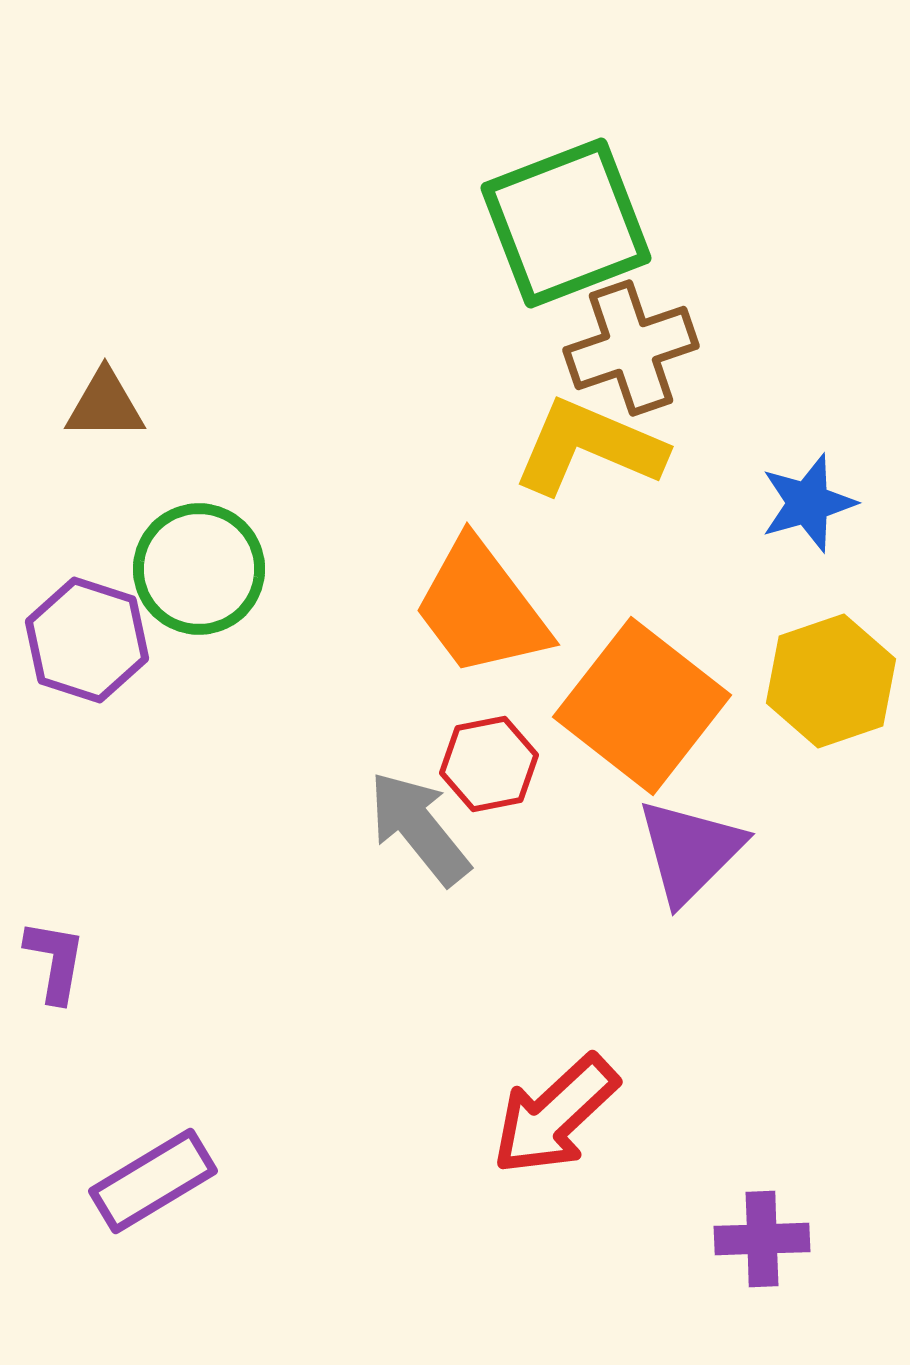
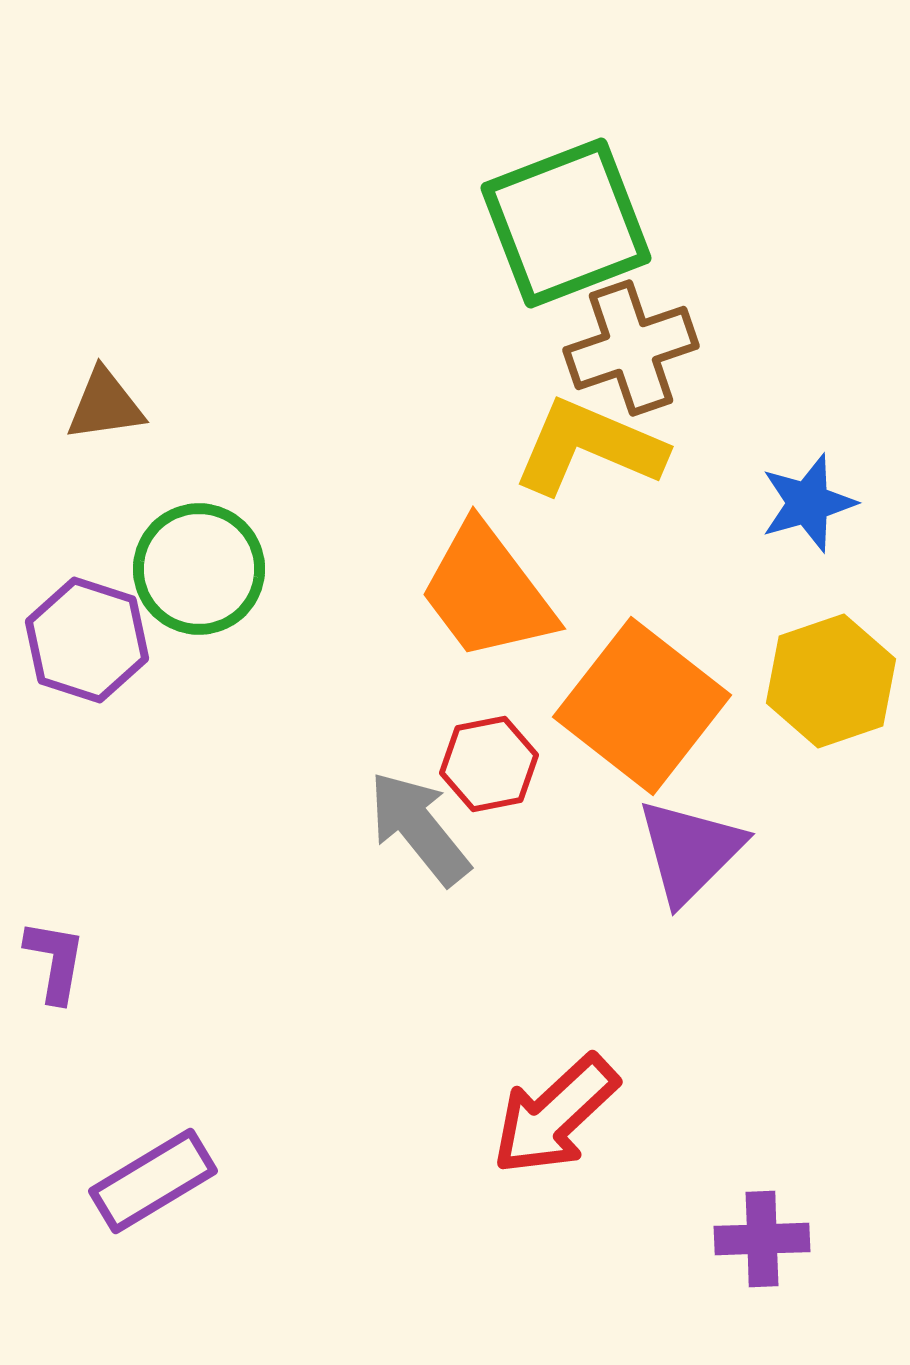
brown triangle: rotated 8 degrees counterclockwise
orange trapezoid: moved 6 px right, 16 px up
